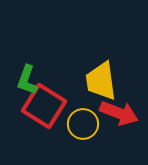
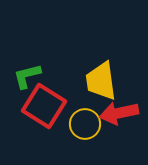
green L-shape: moved 4 px up; rotated 56 degrees clockwise
red arrow: rotated 147 degrees clockwise
yellow circle: moved 2 px right
